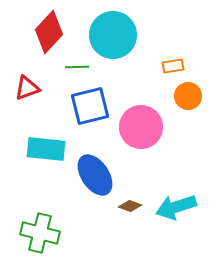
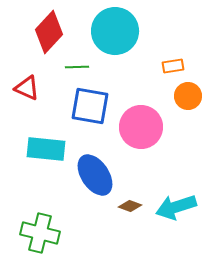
cyan circle: moved 2 px right, 4 px up
red triangle: rotated 44 degrees clockwise
blue square: rotated 24 degrees clockwise
